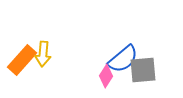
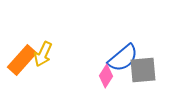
yellow arrow: rotated 20 degrees clockwise
blue semicircle: moved 1 px up
